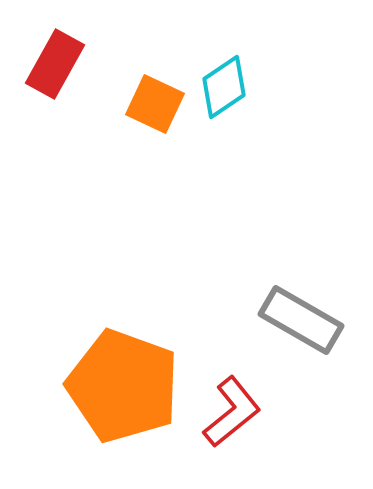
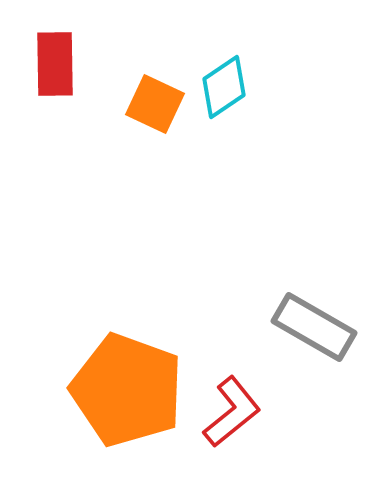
red rectangle: rotated 30 degrees counterclockwise
gray rectangle: moved 13 px right, 7 px down
orange pentagon: moved 4 px right, 4 px down
